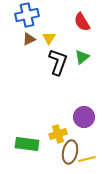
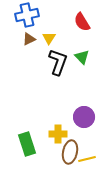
green triangle: rotated 35 degrees counterclockwise
yellow cross: rotated 18 degrees clockwise
green rectangle: rotated 65 degrees clockwise
